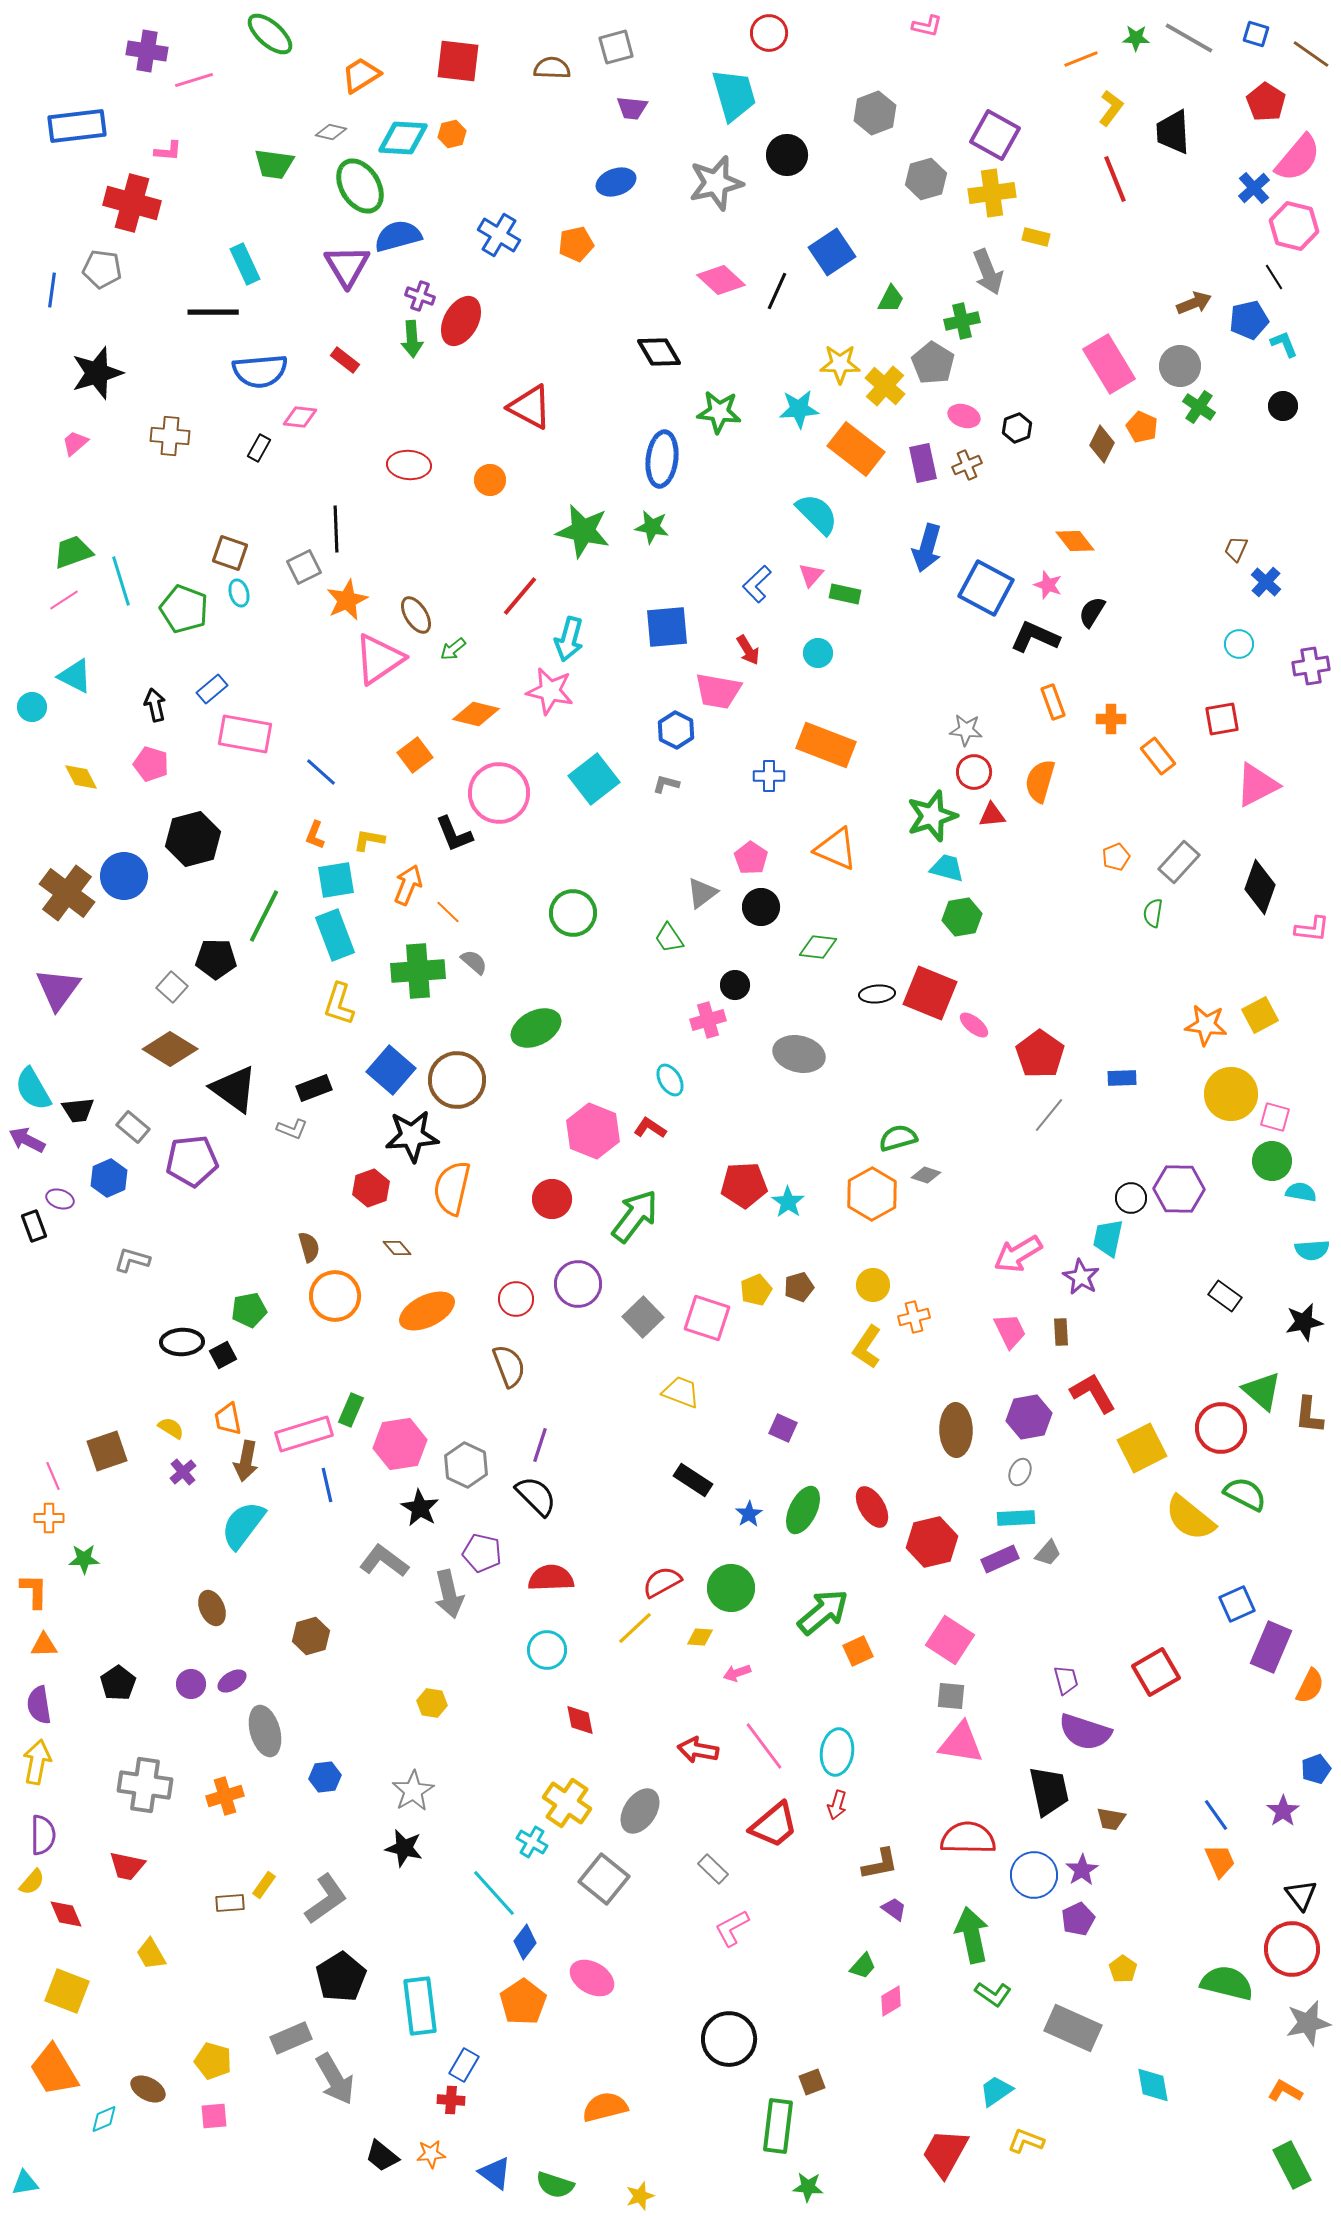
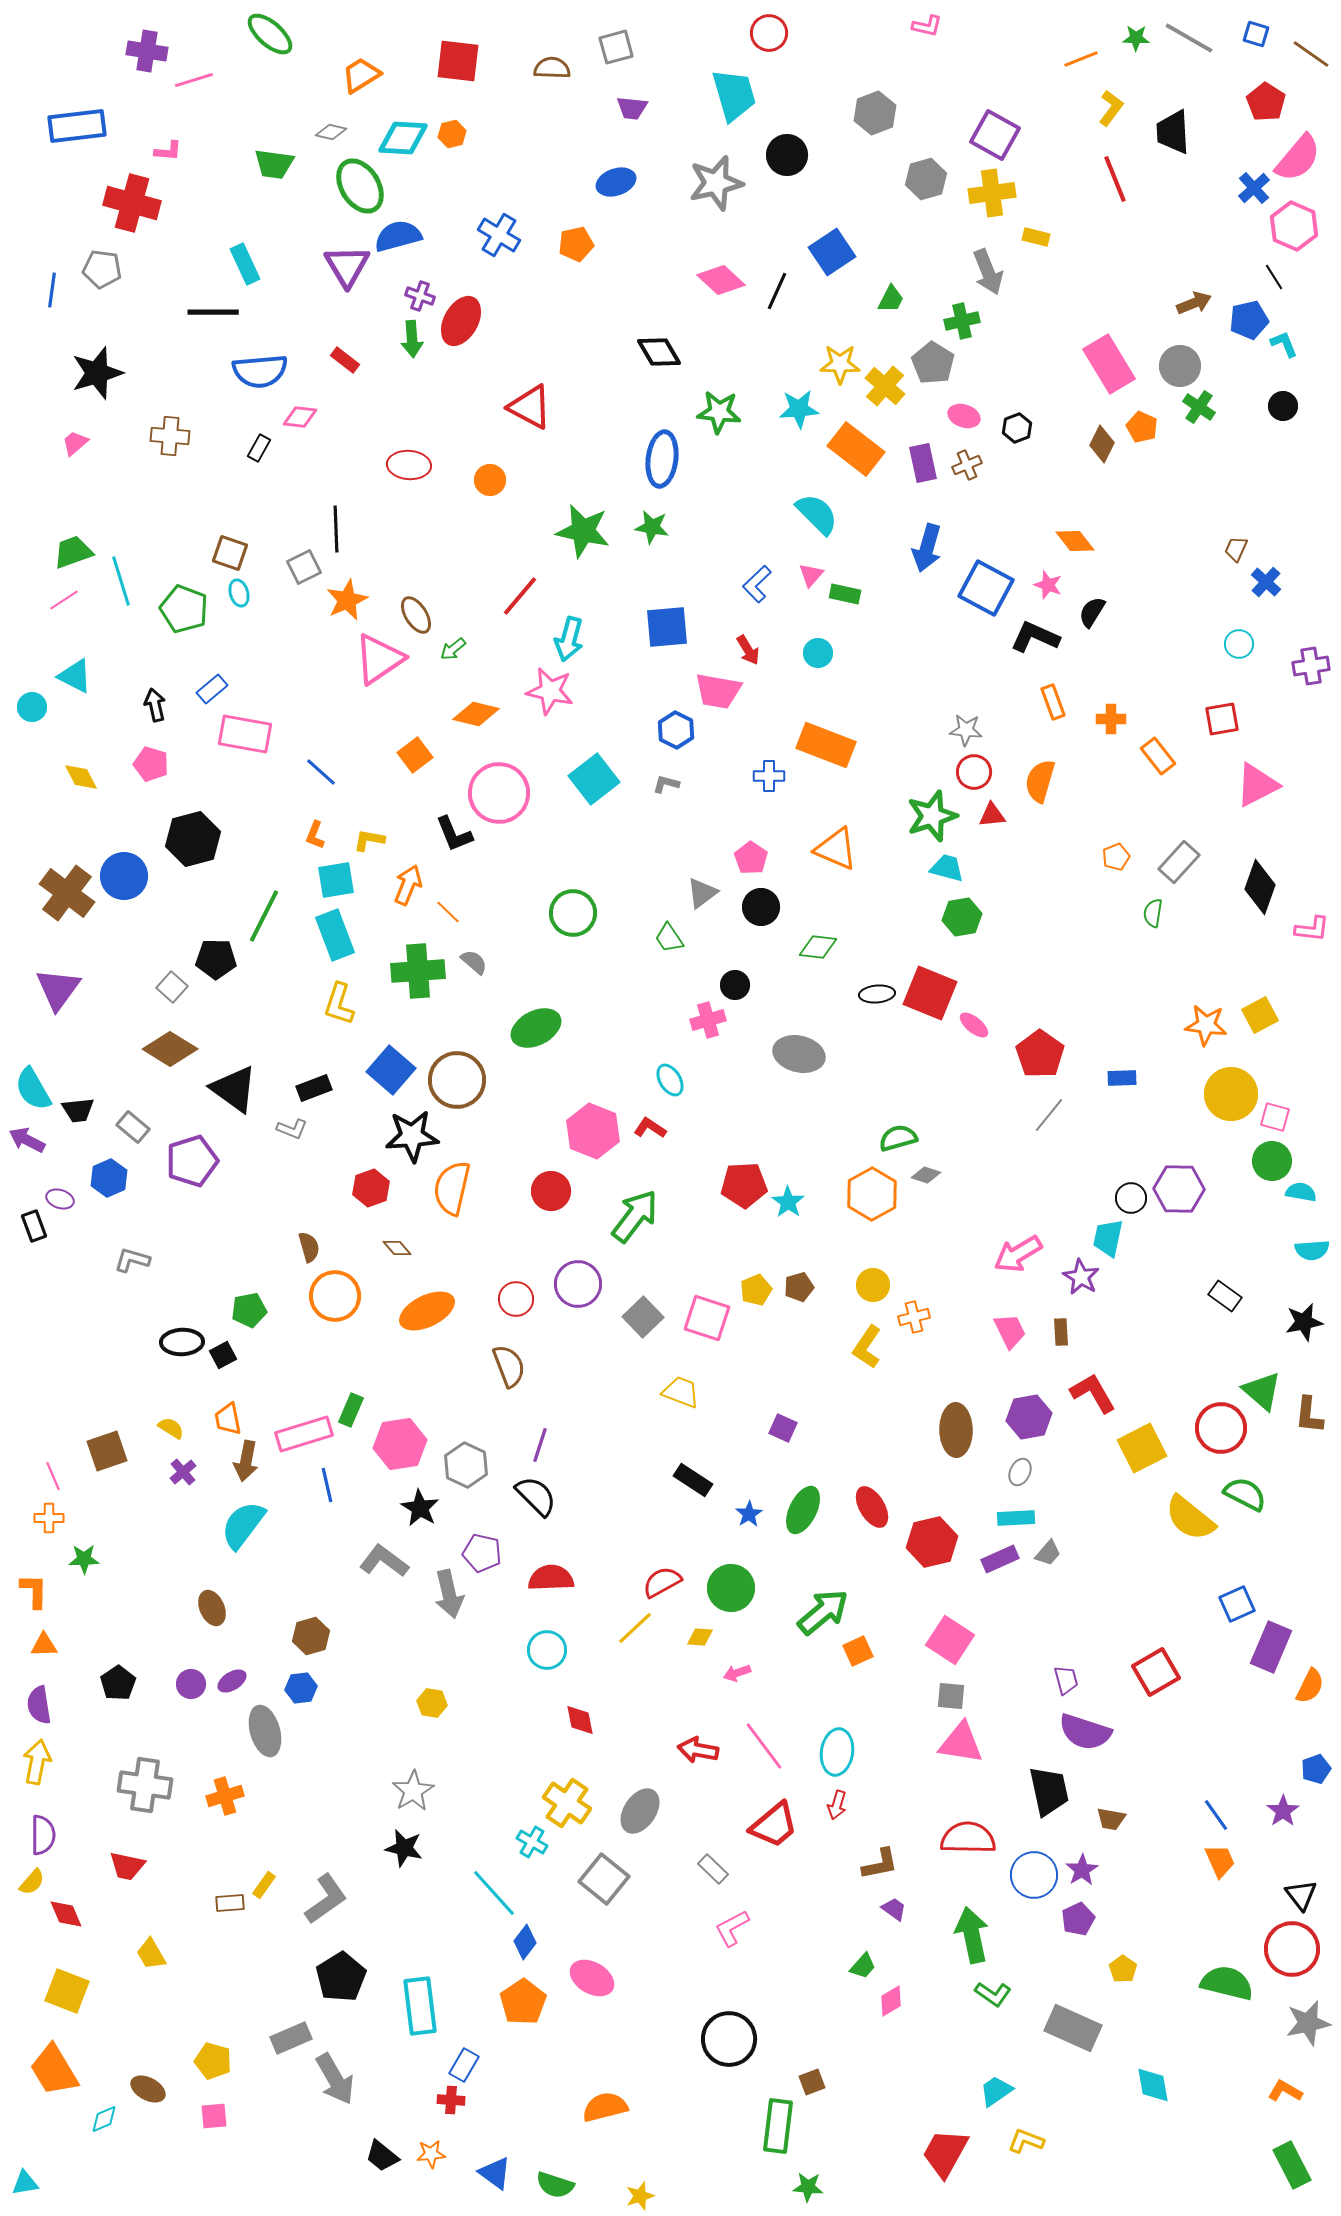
pink hexagon at (1294, 226): rotated 9 degrees clockwise
purple pentagon at (192, 1161): rotated 12 degrees counterclockwise
red circle at (552, 1199): moved 1 px left, 8 px up
blue hexagon at (325, 1777): moved 24 px left, 89 px up
